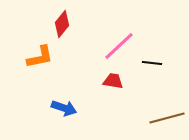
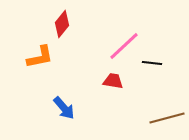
pink line: moved 5 px right
blue arrow: rotated 30 degrees clockwise
